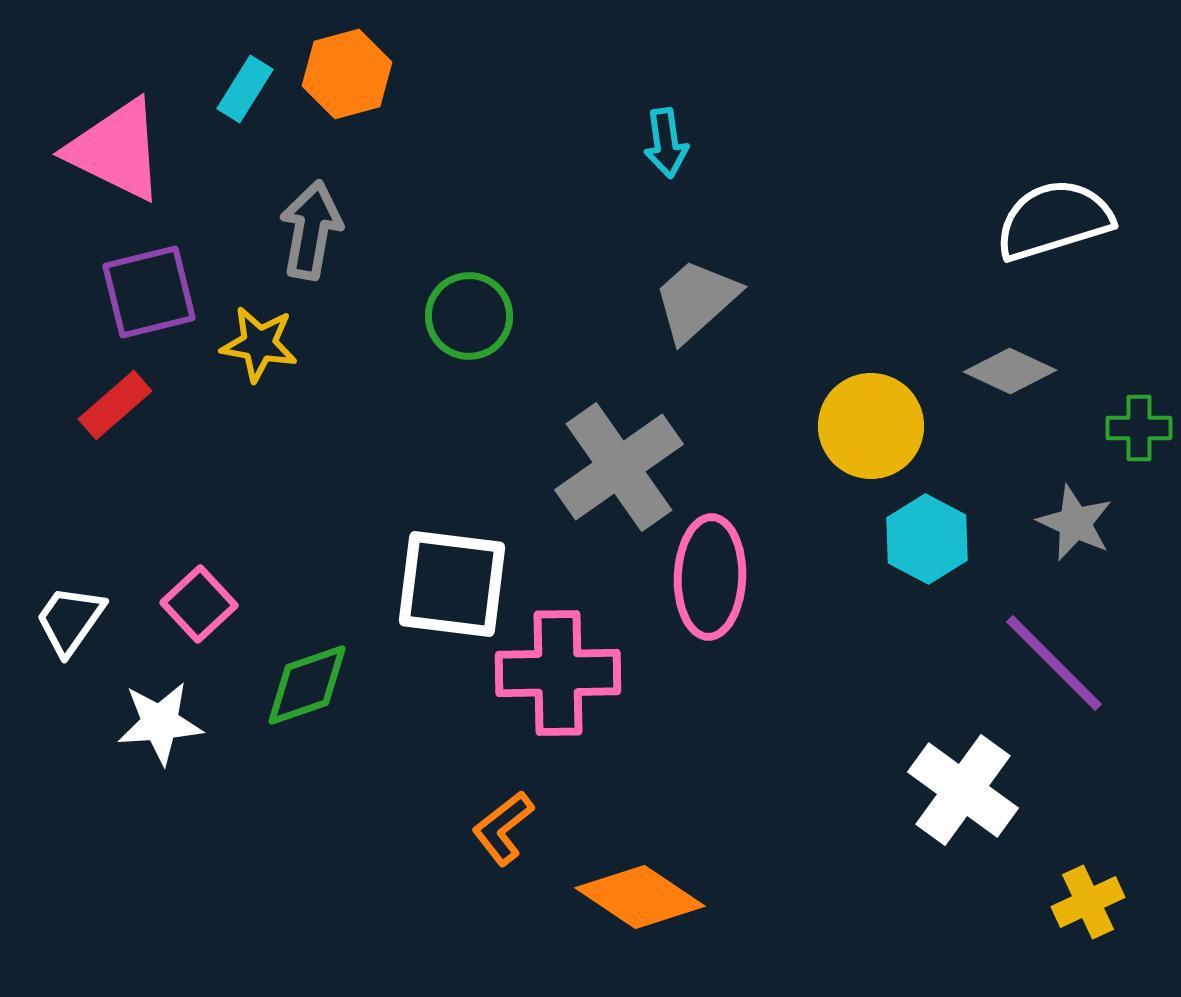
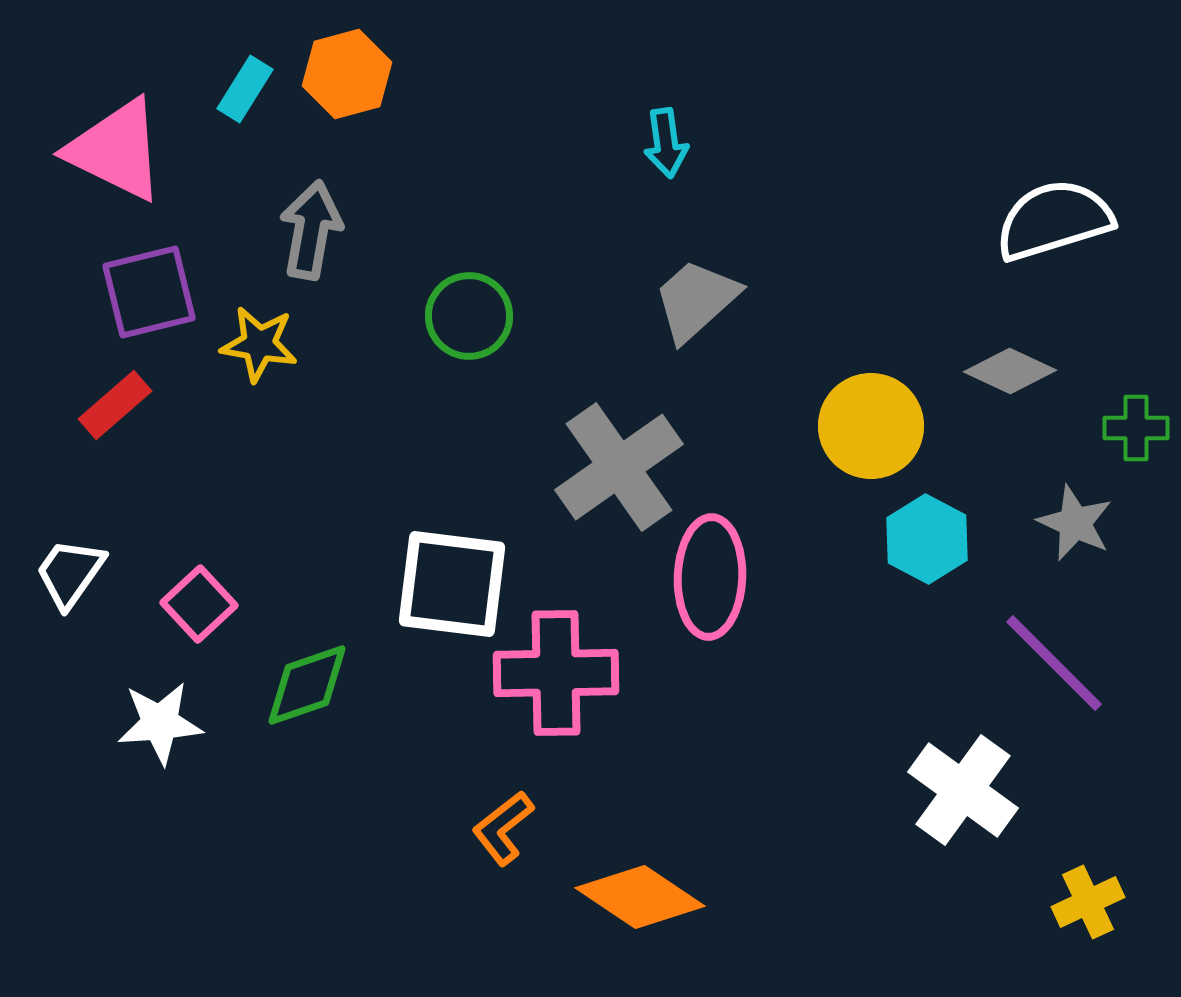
green cross: moved 3 px left
white trapezoid: moved 47 px up
pink cross: moved 2 px left
